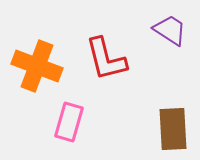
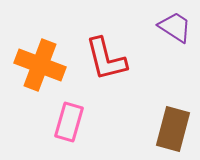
purple trapezoid: moved 5 px right, 3 px up
orange cross: moved 3 px right, 1 px up
brown rectangle: rotated 18 degrees clockwise
